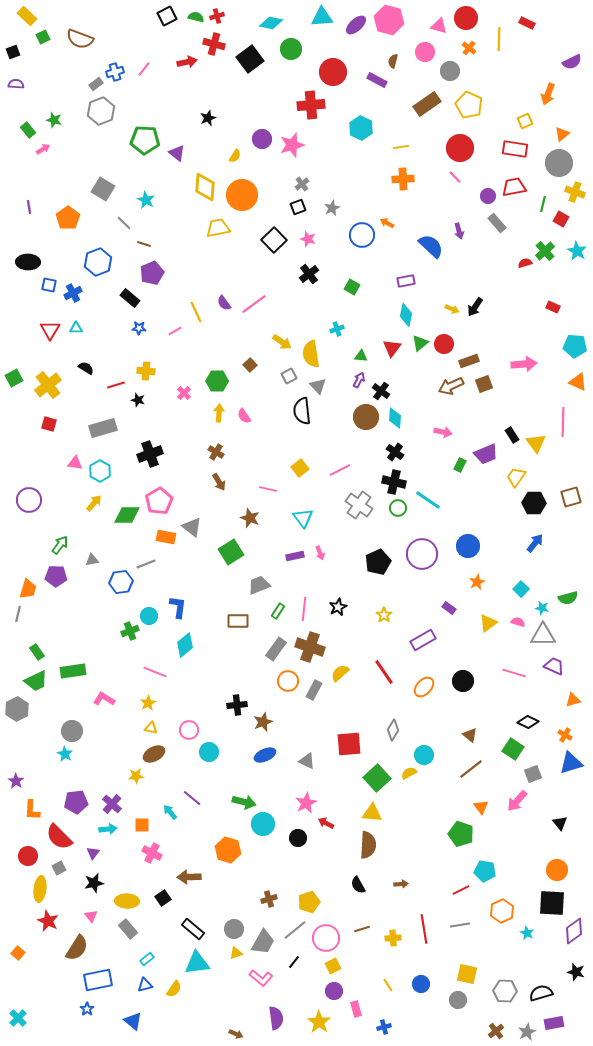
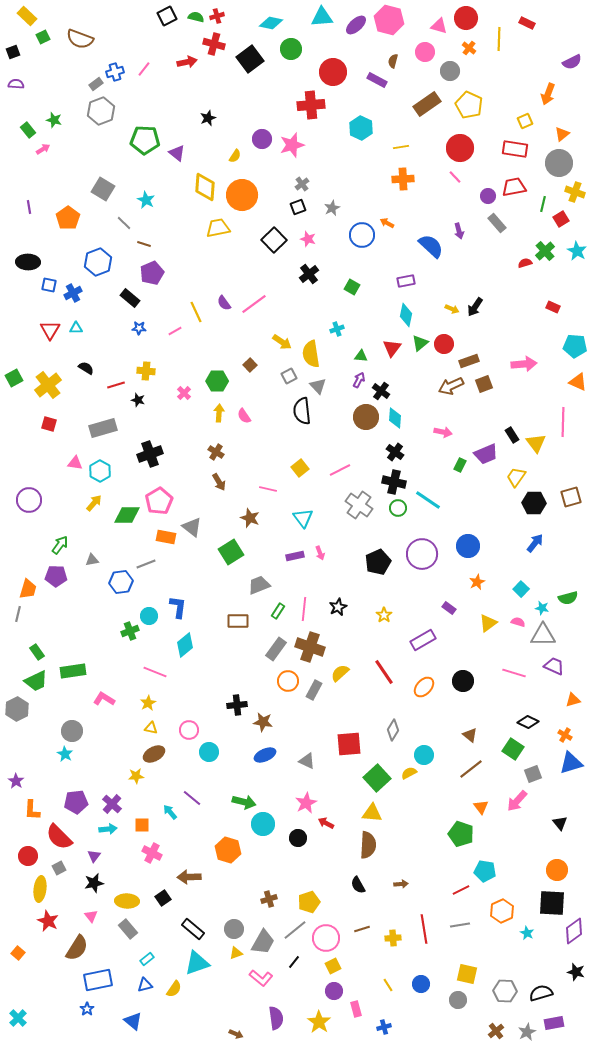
red square at (561, 219): rotated 28 degrees clockwise
brown star at (263, 722): rotated 30 degrees clockwise
purple triangle at (93, 853): moved 1 px right, 3 px down
cyan triangle at (197, 963): rotated 12 degrees counterclockwise
